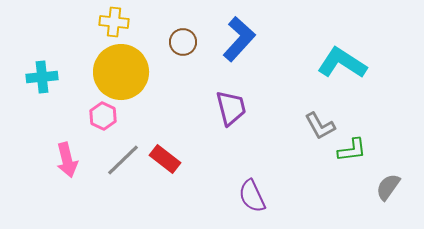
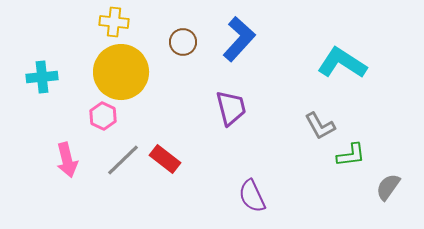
green L-shape: moved 1 px left, 5 px down
